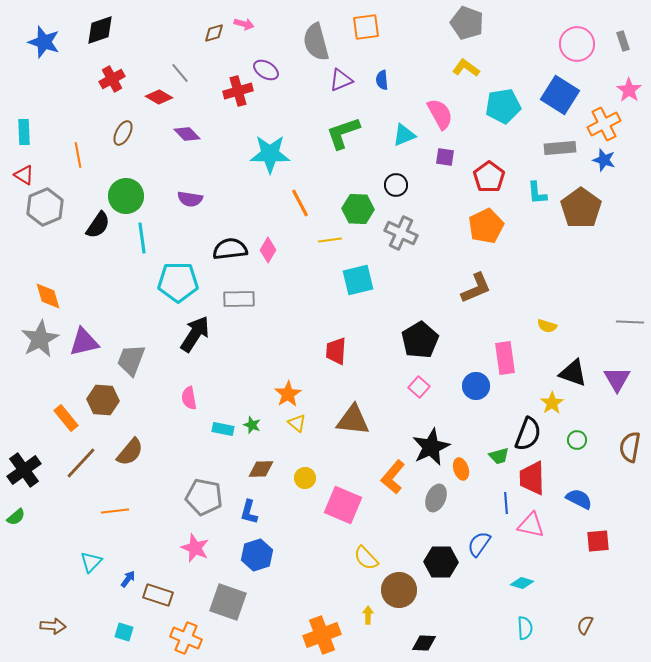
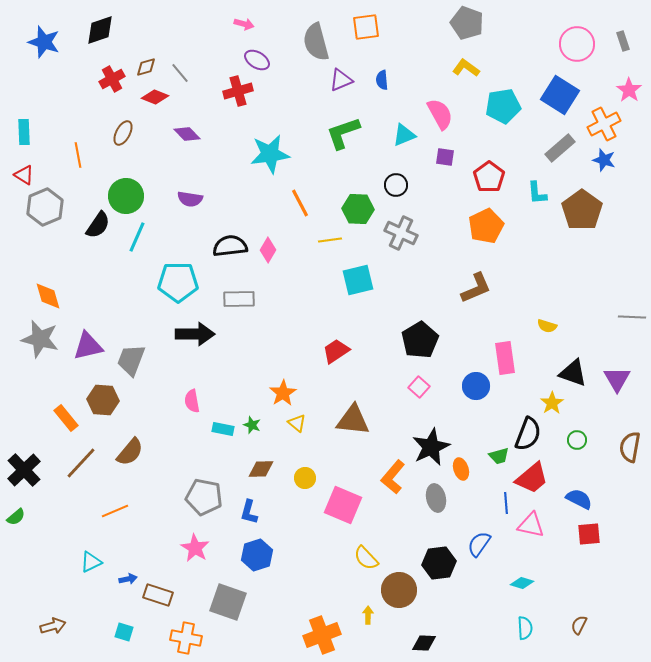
brown diamond at (214, 33): moved 68 px left, 34 px down
purple ellipse at (266, 70): moved 9 px left, 10 px up
red diamond at (159, 97): moved 4 px left; rotated 8 degrees counterclockwise
gray rectangle at (560, 148): rotated 36 degrees counterclockwise
cyan star at (270, 154): rotated 9 degrees counterclockwise
brown pentagon at (581, 208): moved 1 px right, 2 px down
cyan line at (142, 238): moved 5 px left, 1 px up; rotated 32 degrees clockwise
black semicircle at (230, 249): moved 3 px up
gray line at (630, 322): moved 2 px right, 5 px up
black arrow at (195, 334): rotated 57 degrees clockwise
gray star at (40, 339): rotated 30 degrees counterclockwise
purple triangle at (84, 342): moved 4 px right, 4 px down
red trapezoid at (336, 351): rotated 52 degrees clockwise
orange star at (288, 394): moved 5 px left, 1 px up
pink semicircle at (189, 398): moved 3 px right, 3 px down
black cross at (24, 470): rotated 8 degrees counterclockwise
red trapezoid at (532, 478): rotated 129 degrees counterclockwise
gray ellipse at (436, 498): rotated 36 degrees counterclockwise
orange line at (115, 511): rotated 16 degrees counterclockwise
red square at (598, 541): moved 9 px left, 7 px up
pink star at (195, 548): rotated 8 degrees clockwise
cyan triangle at (91, 562): rotated 20 degrees clockwise
black hexagon at (441, 562): moved 2 px left, 1 px down; rotated 8 degrees counterclockwise
blue arrow at (128, 579): rotated 42 degrees clockwise
brown semicircle at (585, 625): moved 6 px left
brown arrow at (53, 626): rotated 20 degrees counterclockwise
orange cross at (186, 638): rotated 12 degrees counterclockwise
